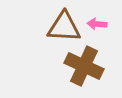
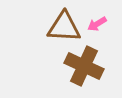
pink arrow: rotated 36 degrees counterclockwise
